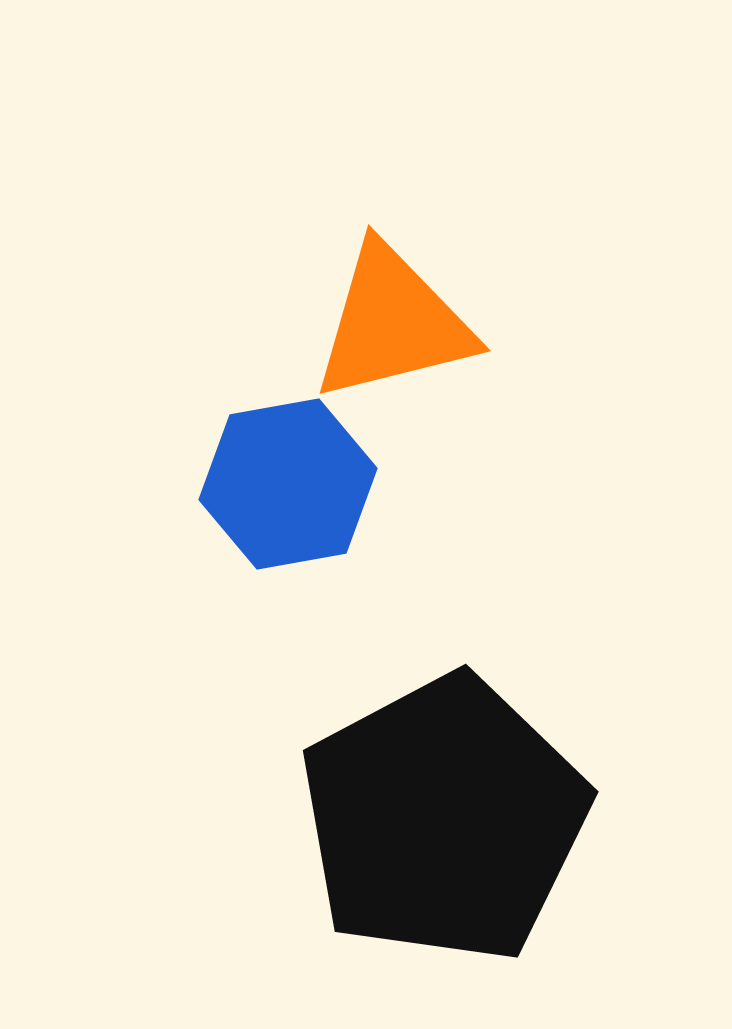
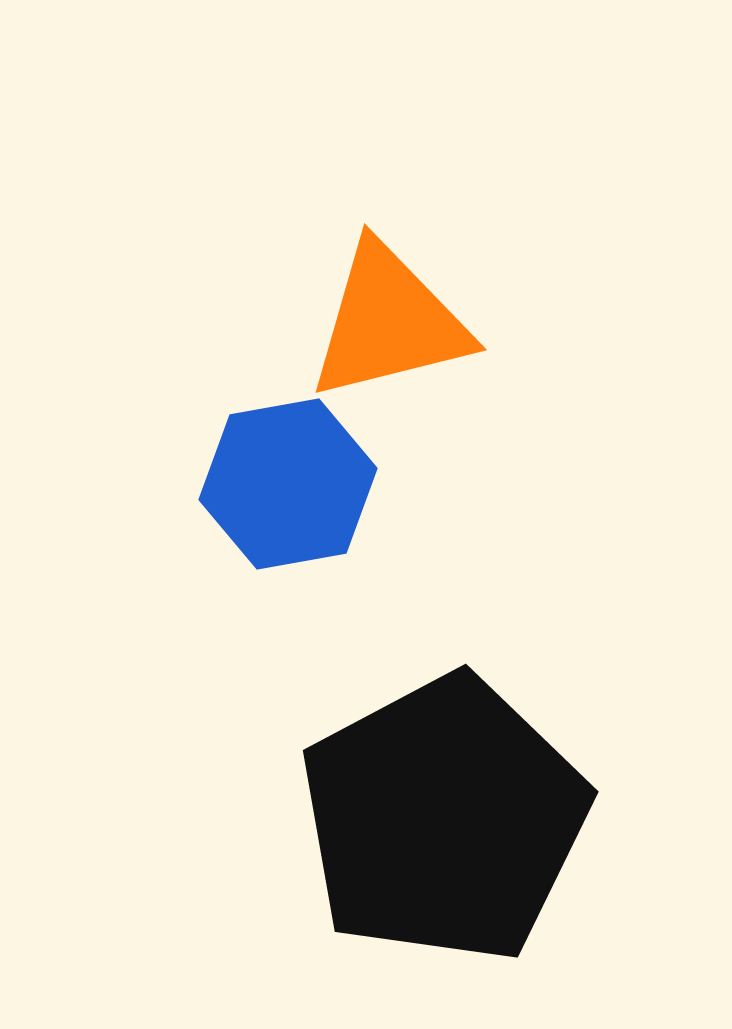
orange triangle: moved 4 px left, 1 px up
